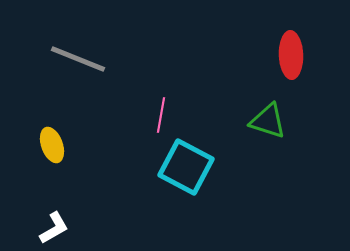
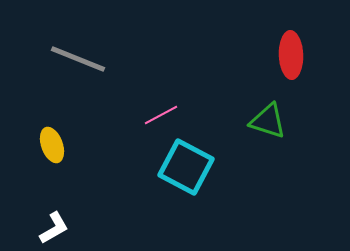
pink line: rotated 52 degrees clockwise
